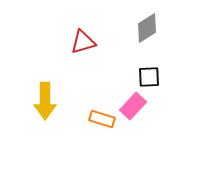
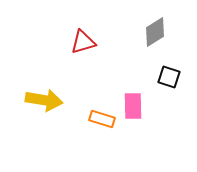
gray diamond: moved 8 px right, 4 px down
black square: moved 20 px right; rotated 20 degrees clockwise
yellow arrow: moved 1 px left, 1 px up; rotated 81 degrees counterclockwise
pink rectangle: rotated 44 degrees counterclockwise
